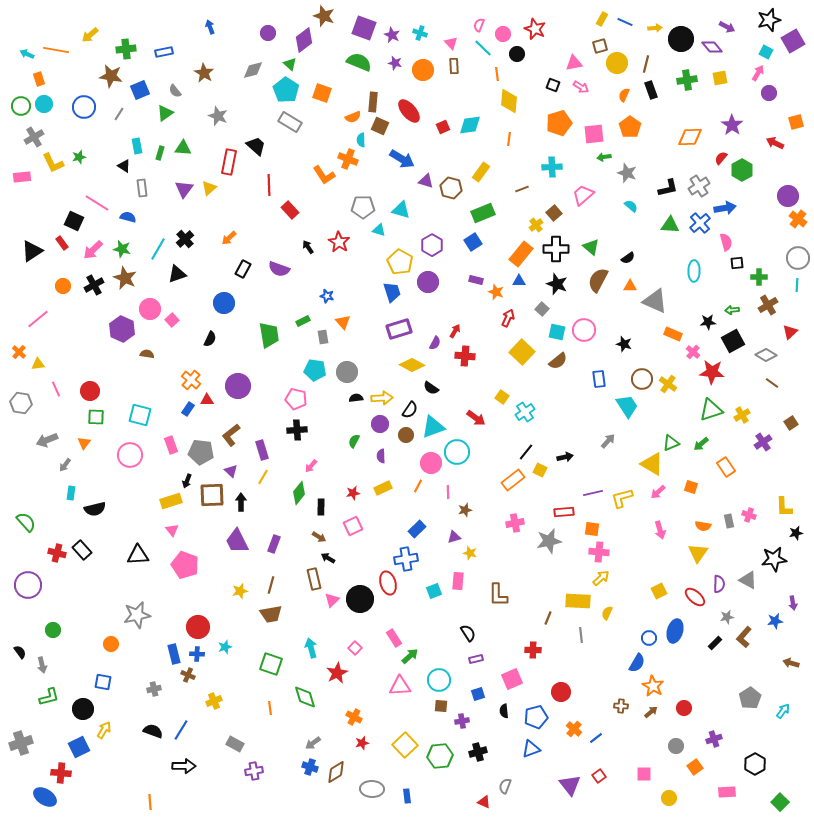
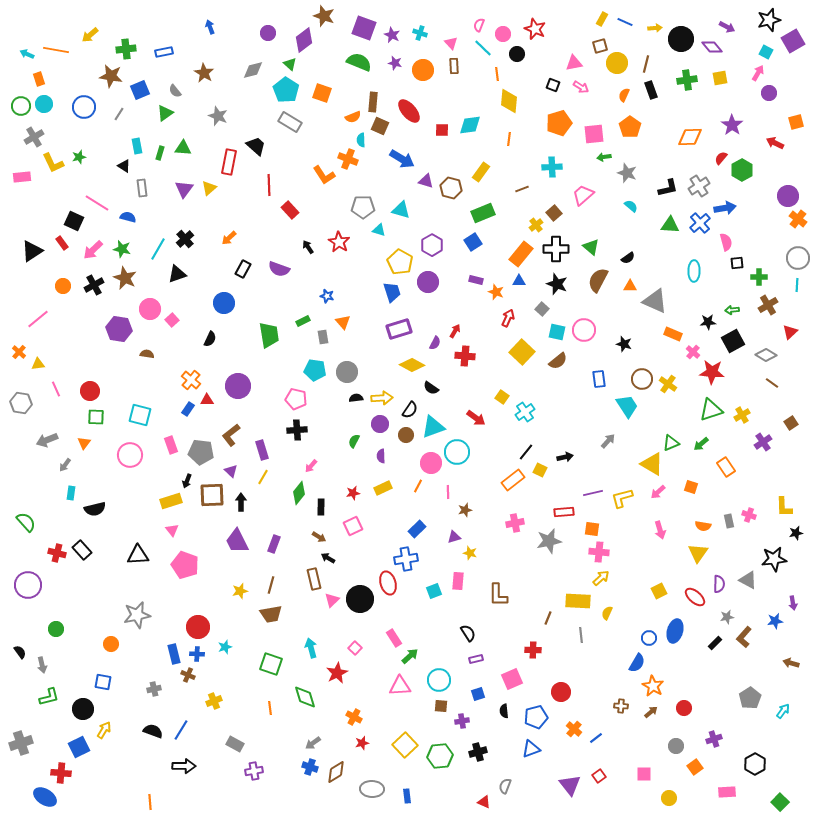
red square at (443, 127): moved 1 px left, 3 px down; rotated 24 degrees clockwise
purple hexagon at (122, 329): moved 3 px left; rotated 15 degrees counterclockwise
green circle at (53, 630): moved 3 px right, 1 px up
